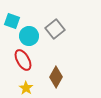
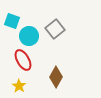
yellow star: moved 7 px left, 2 px up
